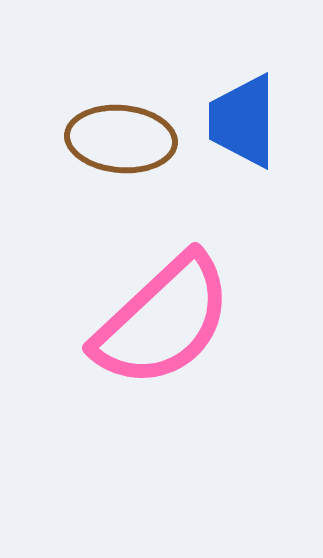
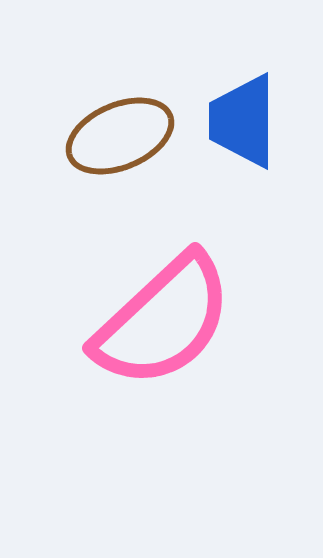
brown ellipse: moved 1 px left, 3 px up; rotated 28 degrees counterclockwise
